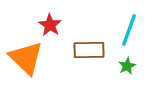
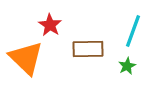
cyan line: moved 4 px right, 1 px down
brown rectangle: moved 1 px left, 1 px up
